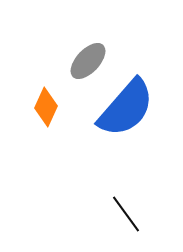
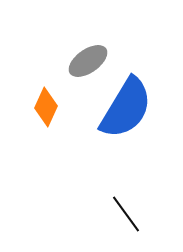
gray ellipse: rotated 12 degrees clockwise
blue semicircle: rotated 10 degrees counterclockwise
